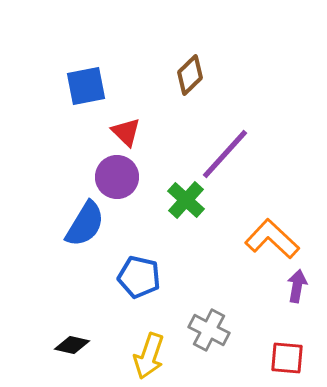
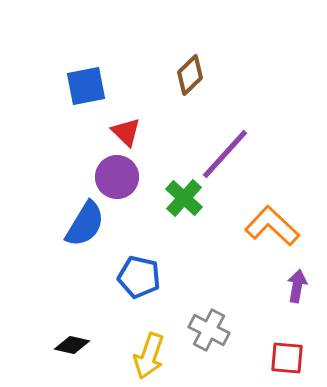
green cross: moved 2 px left, 2 px up
orange L-shape: moved 13 px up
